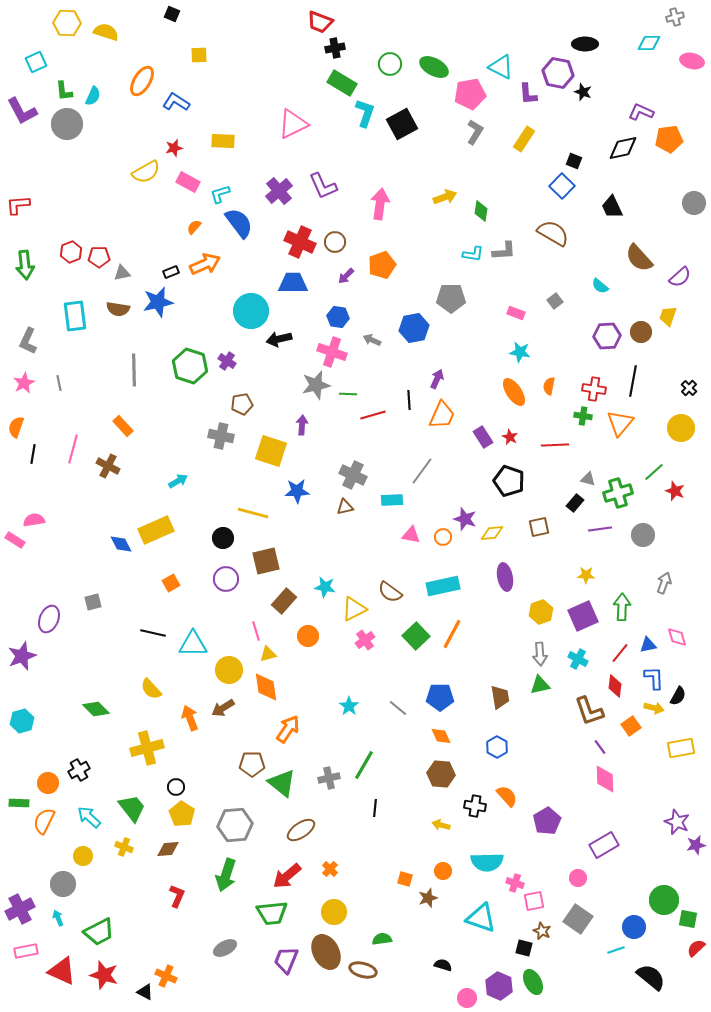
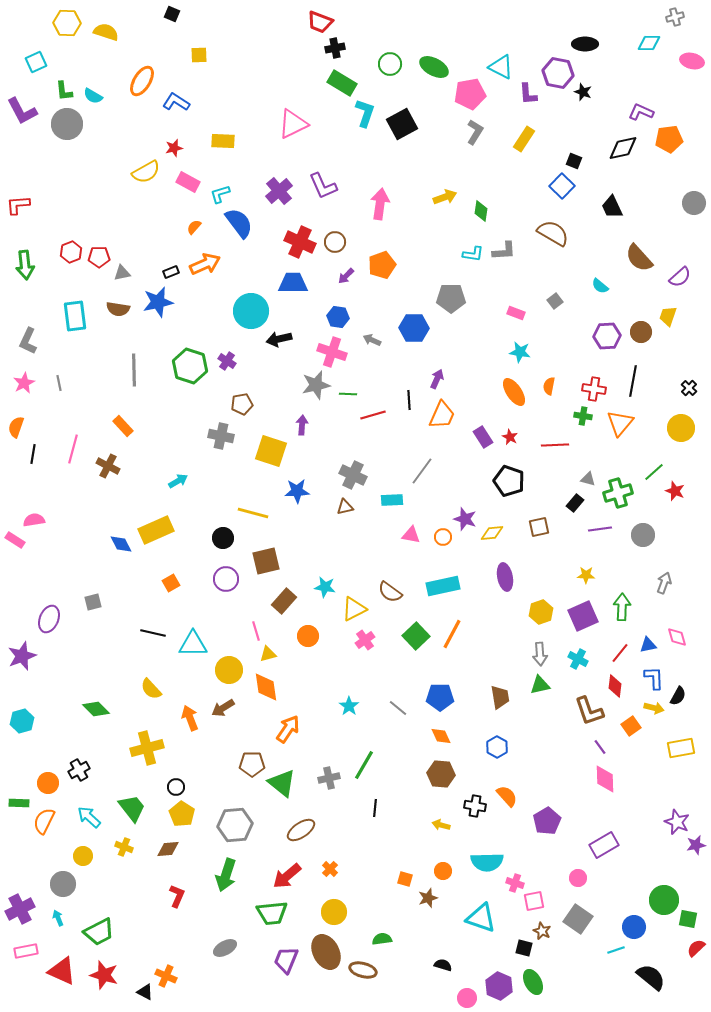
cyan semicircle at (93, 96): rotated 96 degrees clockwise
blue hexagon at (414, 328): rotated 12 degrees clockwise
